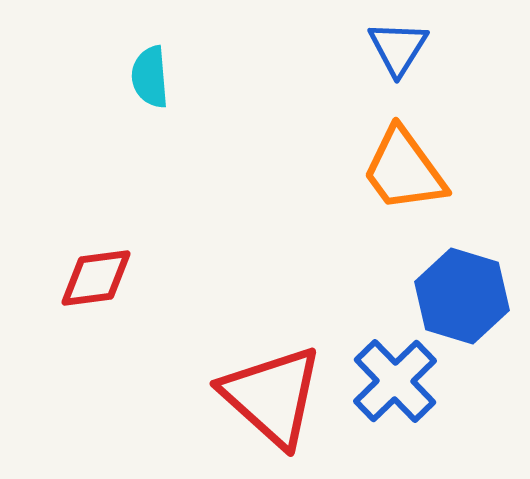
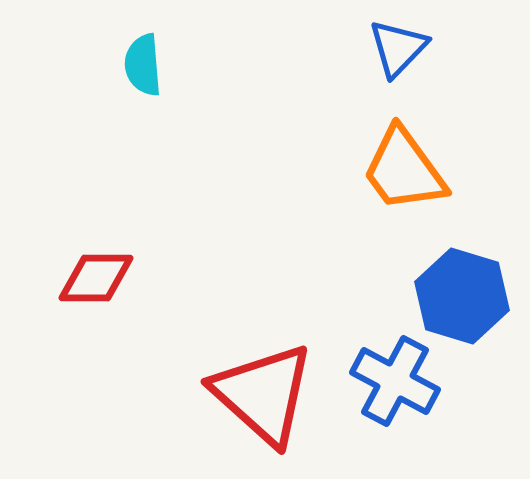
blue triangle: rotated 12 degrees clockwise
cyan semicircle: moved 7 px left, 12 px up
red diamond: rotated 8 degrees clockwise
blue cross: rotated 18 degrees counterclockwise
red triangle: moved 9 px left, 2 px up
